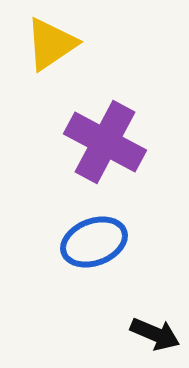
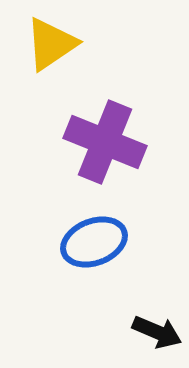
purple cross: rotated 6 degrees counterclockwise
black arrow: moved 2 px right, 2 px up
